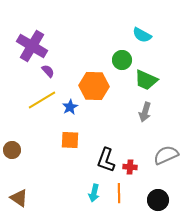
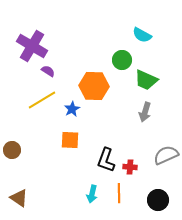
purple semicircle: rotated 16 degrees counterclockwise
blue star: moved 2 px right, 2 px down
cyan arrow: moved 2 px left, 1 px down
